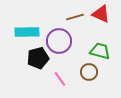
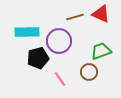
green trapezoid: moved 1 px right; rotated 35 degrees counterclockwise
